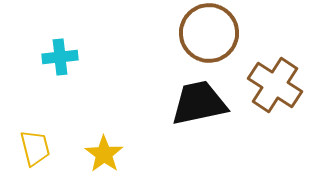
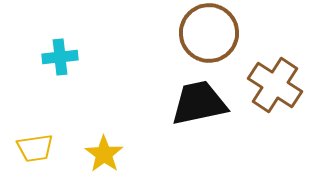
yellow trapezoid: rotated 96 degrees clockwise
